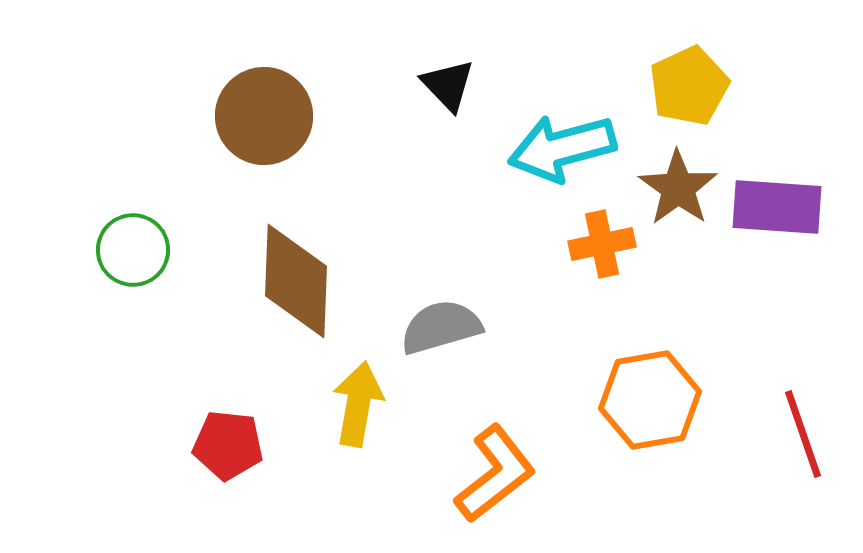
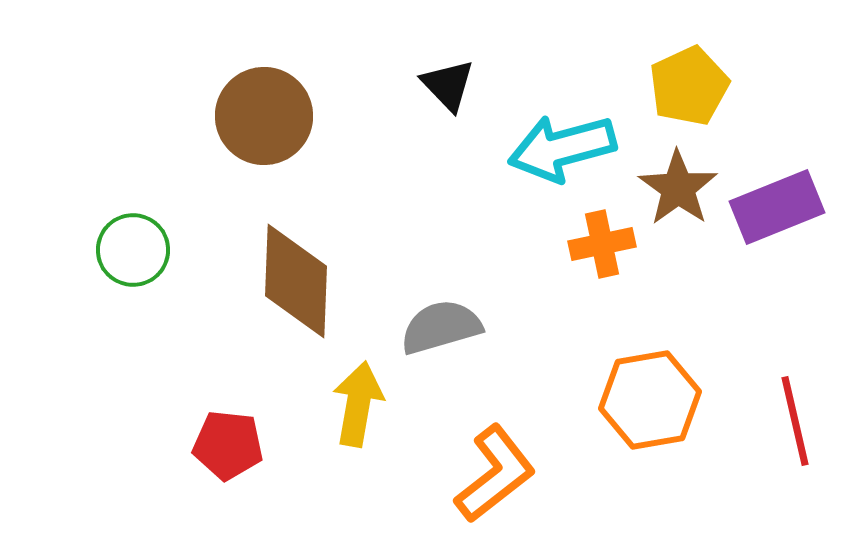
purple rectangle: rotated 26 degrees counterclockwise
red line: moved 8 px left, 13 px up; rotated 6 degrees clockwise
